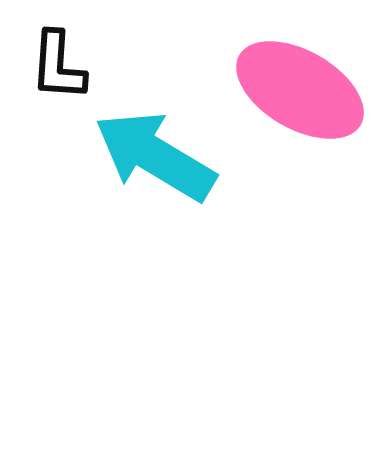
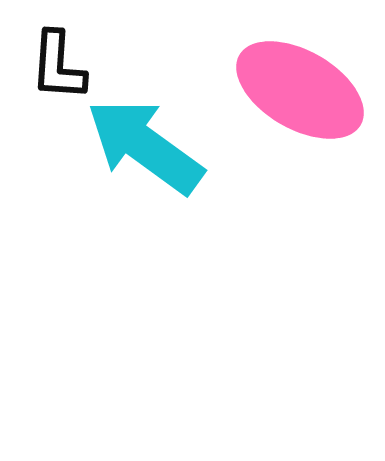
cyan arrow: moved 10 px left, 10 px up; rotated 5 degrees clockwise
